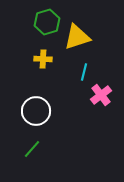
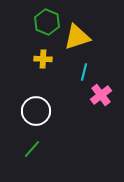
green hexagon: rotated 20 degrees counterclockwise
